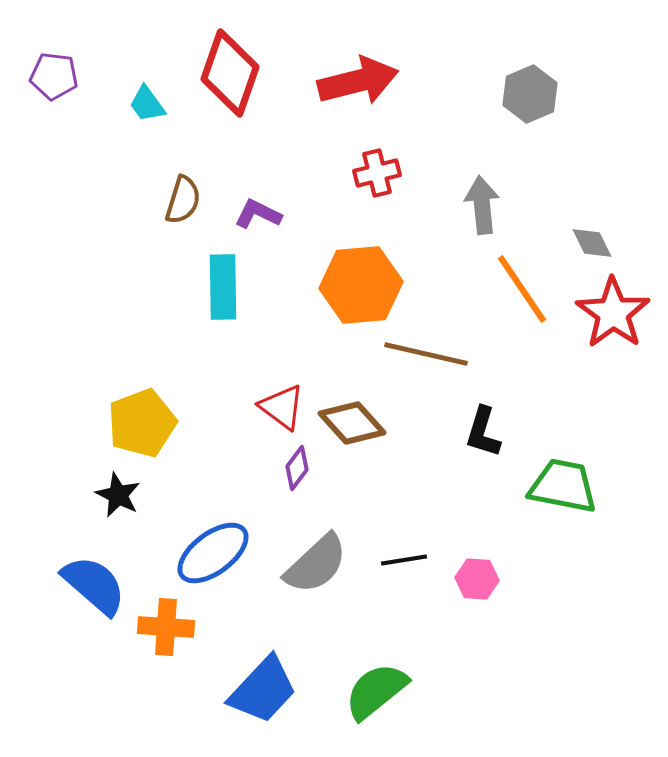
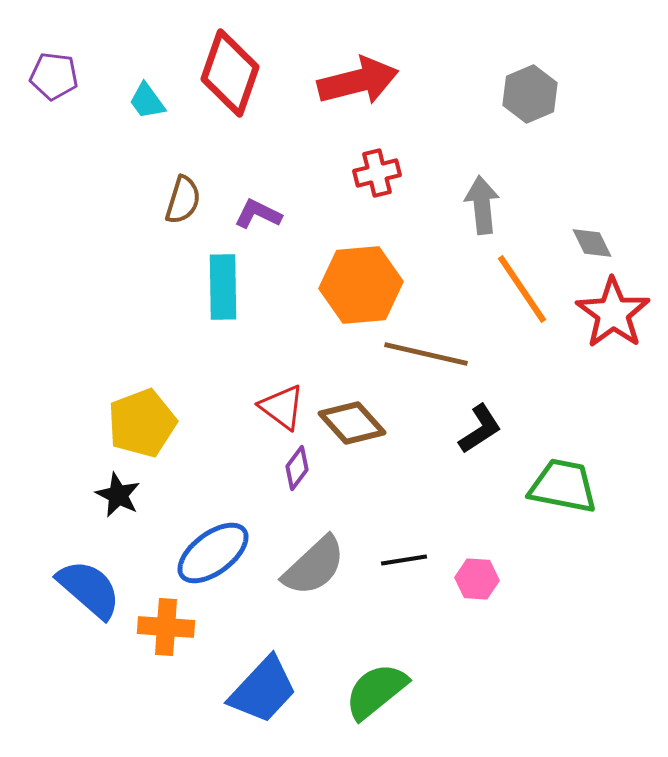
cyan trapezoid: moved 3 px up
black L-shape: moved 3 px left, 3 px up; rotated 140 degrees counterclockwise
gray semicircle: moved 2 px left, 2 px down
blue semicircle: moved 5 px left, 4 px down
